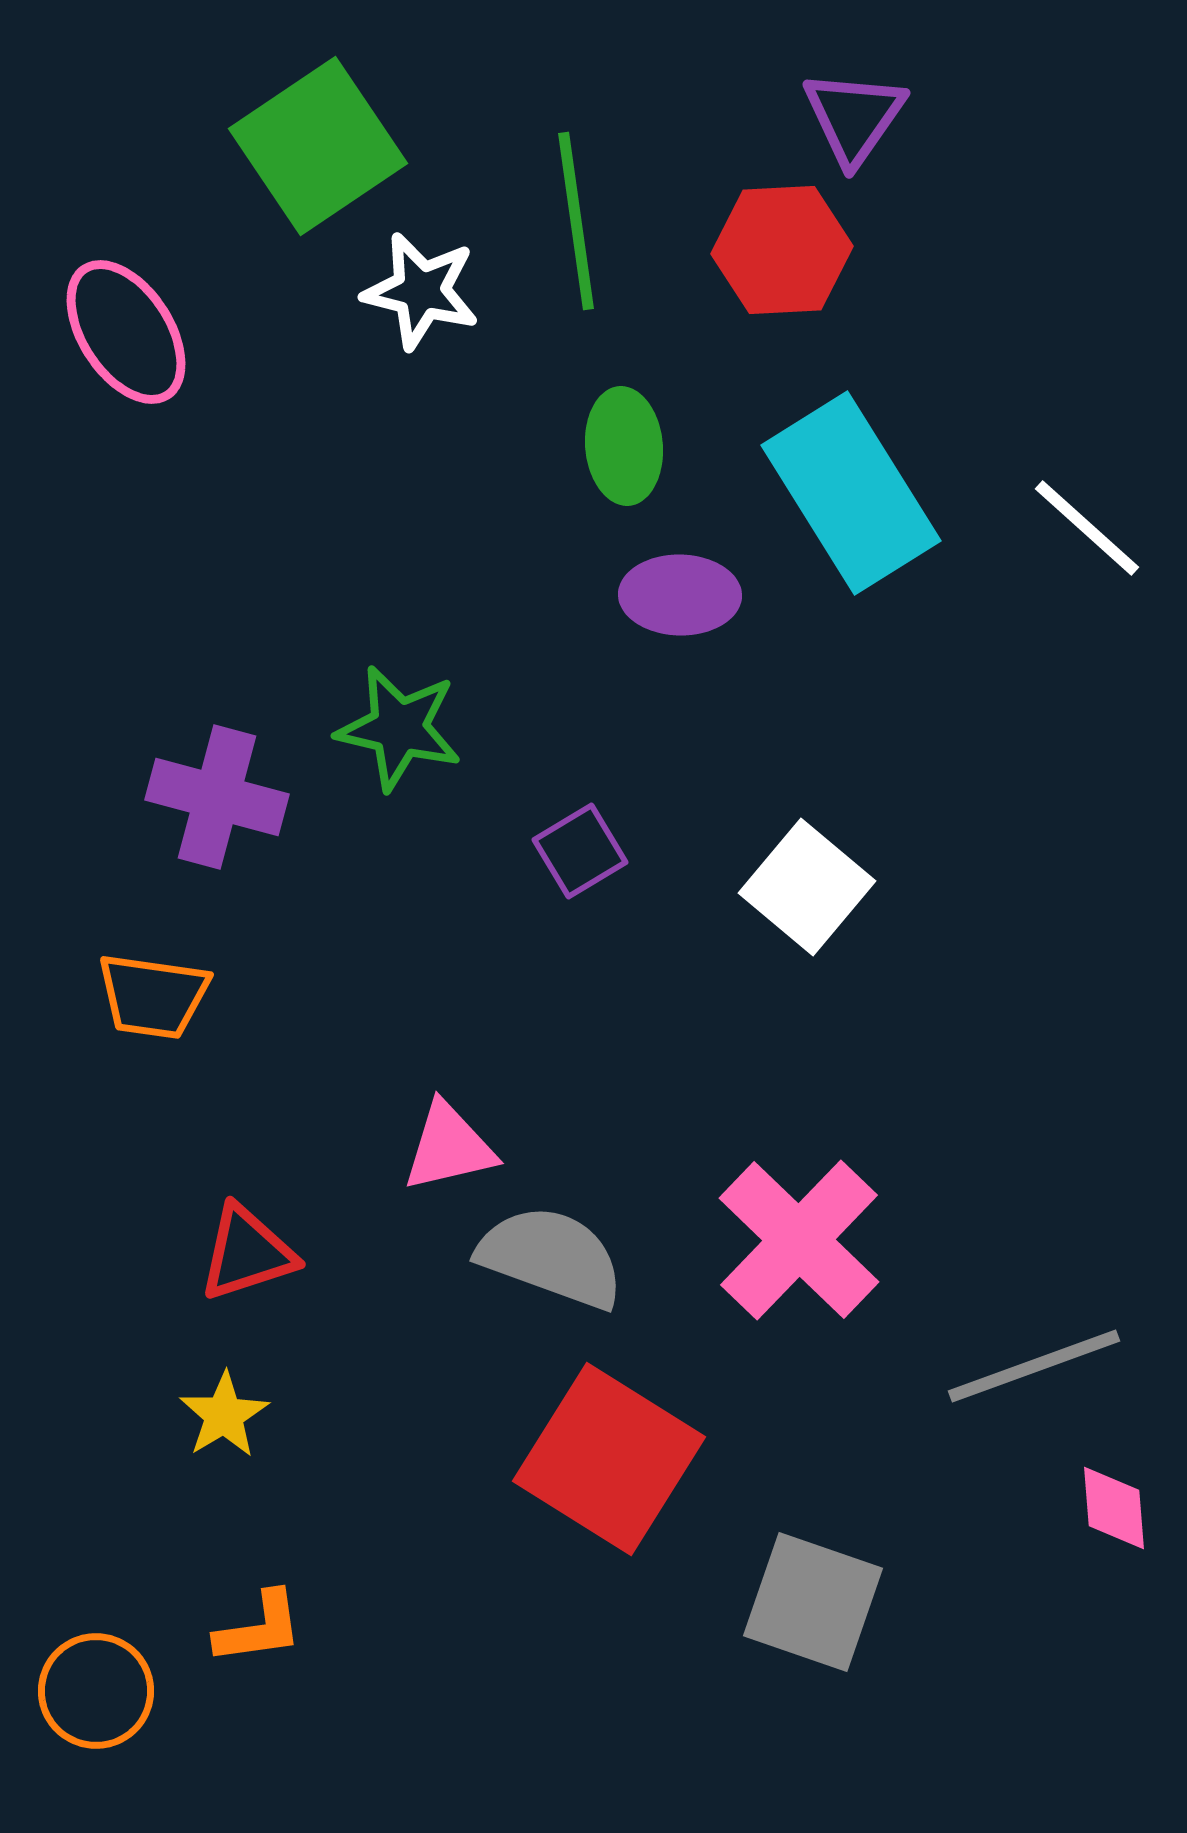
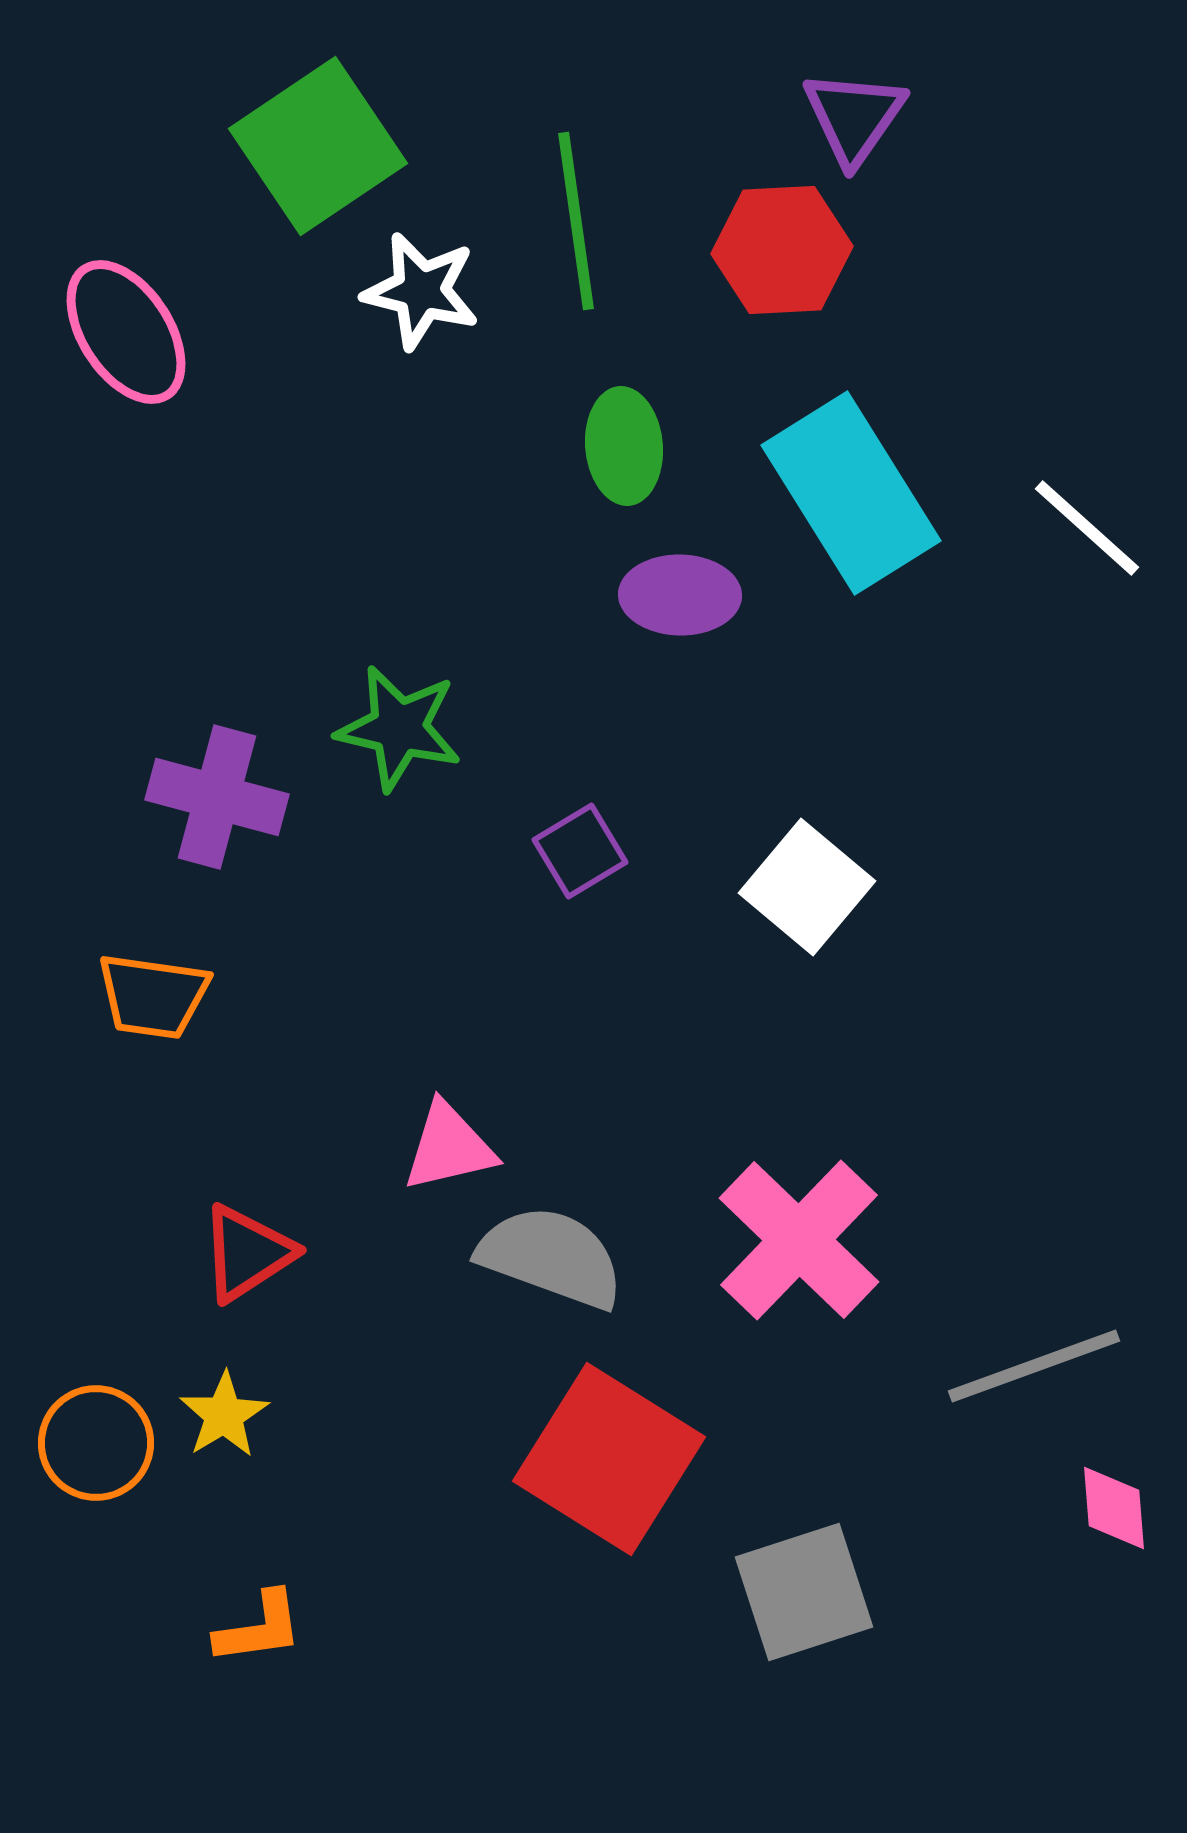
red triangle: rotated 15 degrees counterclockwise
gray square: moved 9 px left, 10 px up; rotated 37 degrees counterclockwise
orange circle: moved 248 px up
